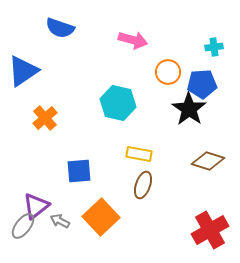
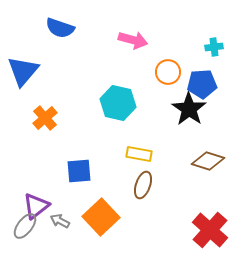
blue triangle: rotated 16 degrees counterclockwise
gray ellipse: moved 2 px right
red cross: rotated 18 degrees counterclockwise
